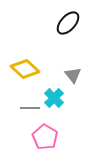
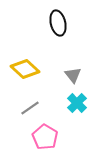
black ellipse: moved 10 px left; rotated 55 degrees counterclockwise
cyan cross: moved 23 px right, 5 px down
gray line: rotated 36 degrees counterclockwise
